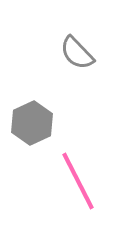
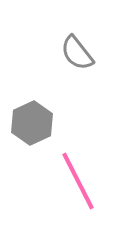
gray semicircle: rotated 6 degrees clockwise
